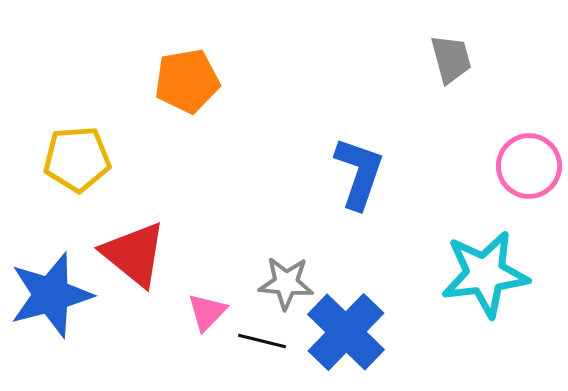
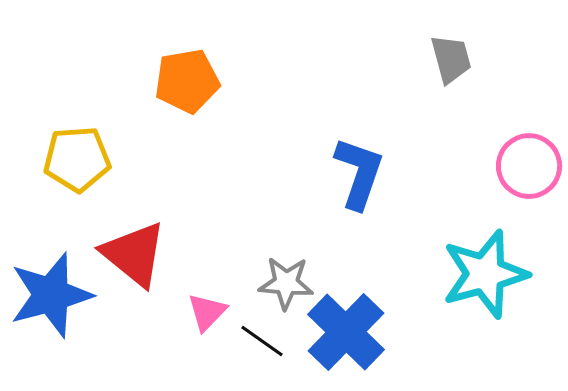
cyan star: rotated 8 degrees counterclockwise
black line: rotated 21 degrees clockwise
